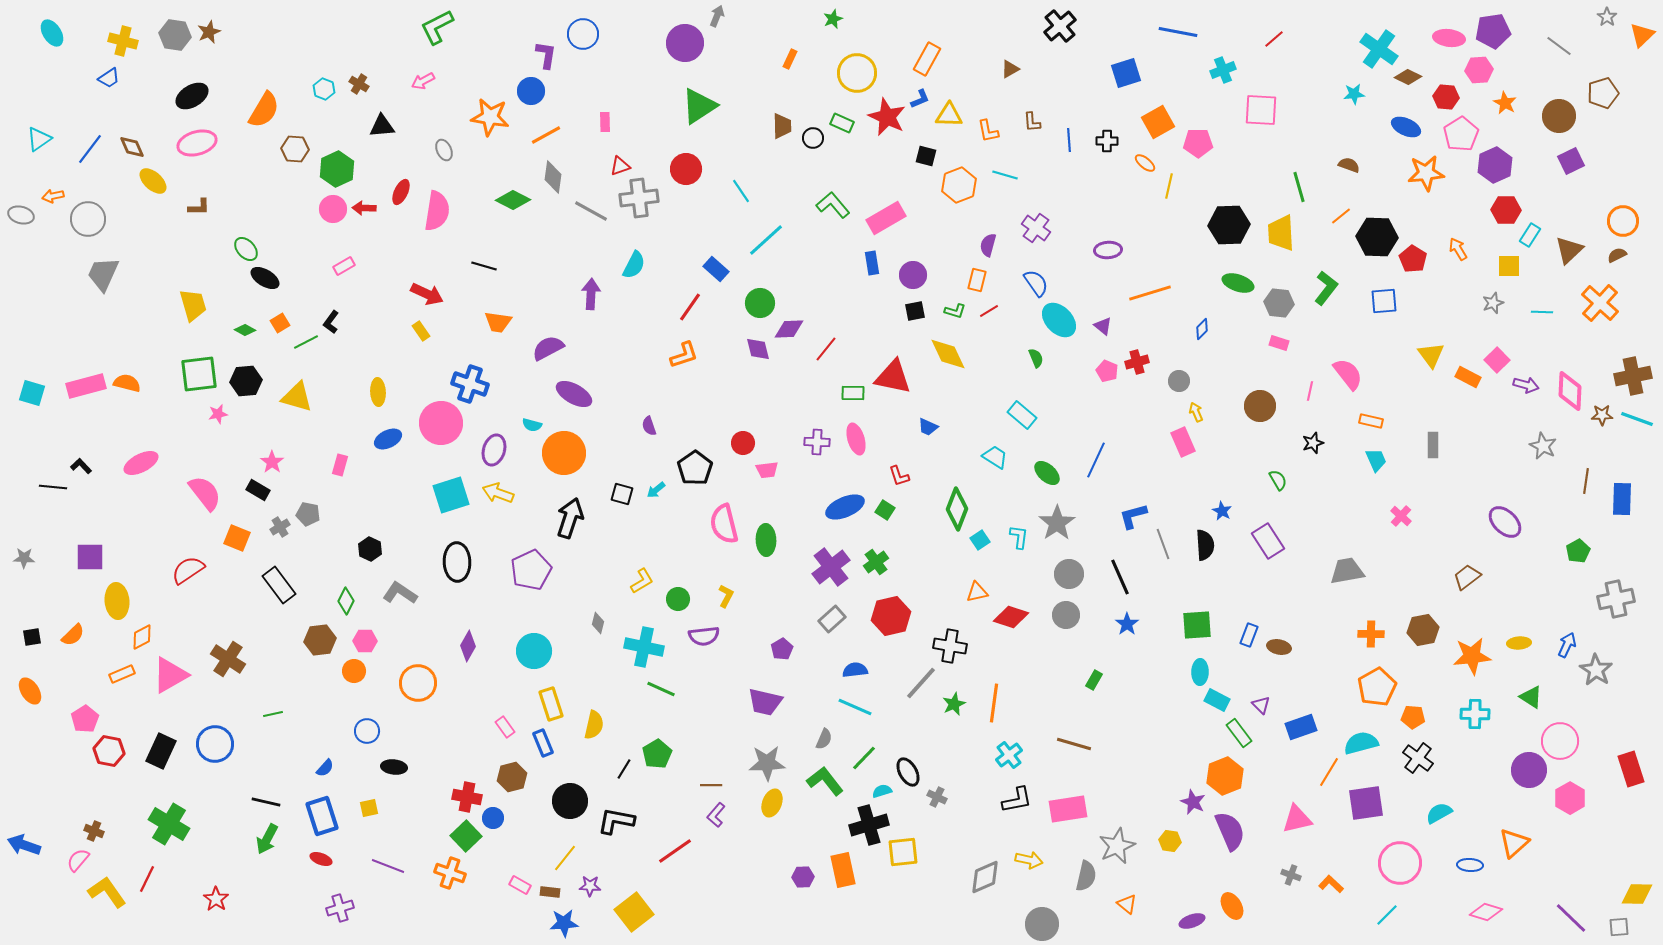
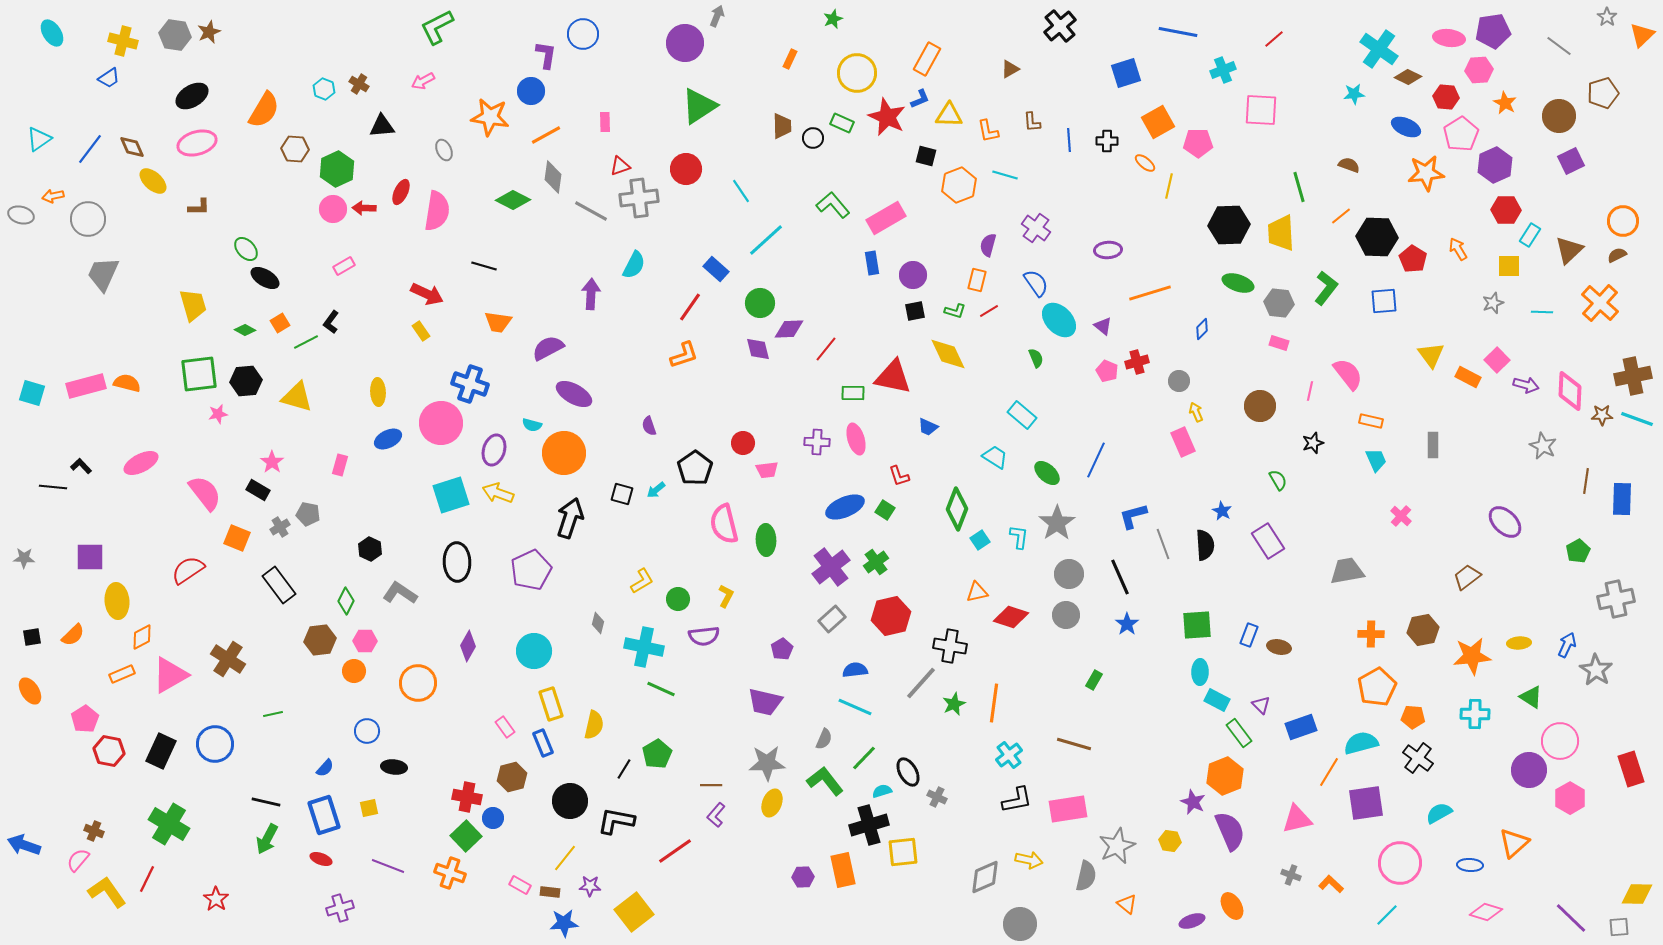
blue rectangle at (322, 816): moved 2 px right, 1 px up
gray circle at (1042, 924): moved 22 px left
